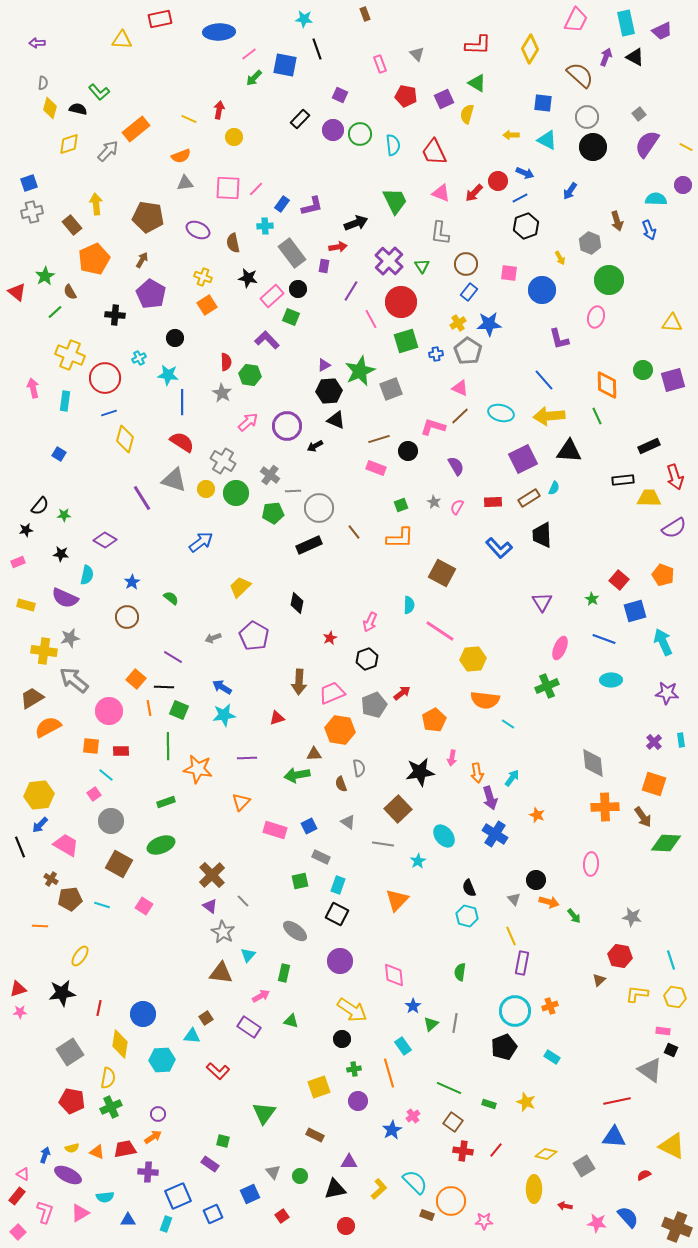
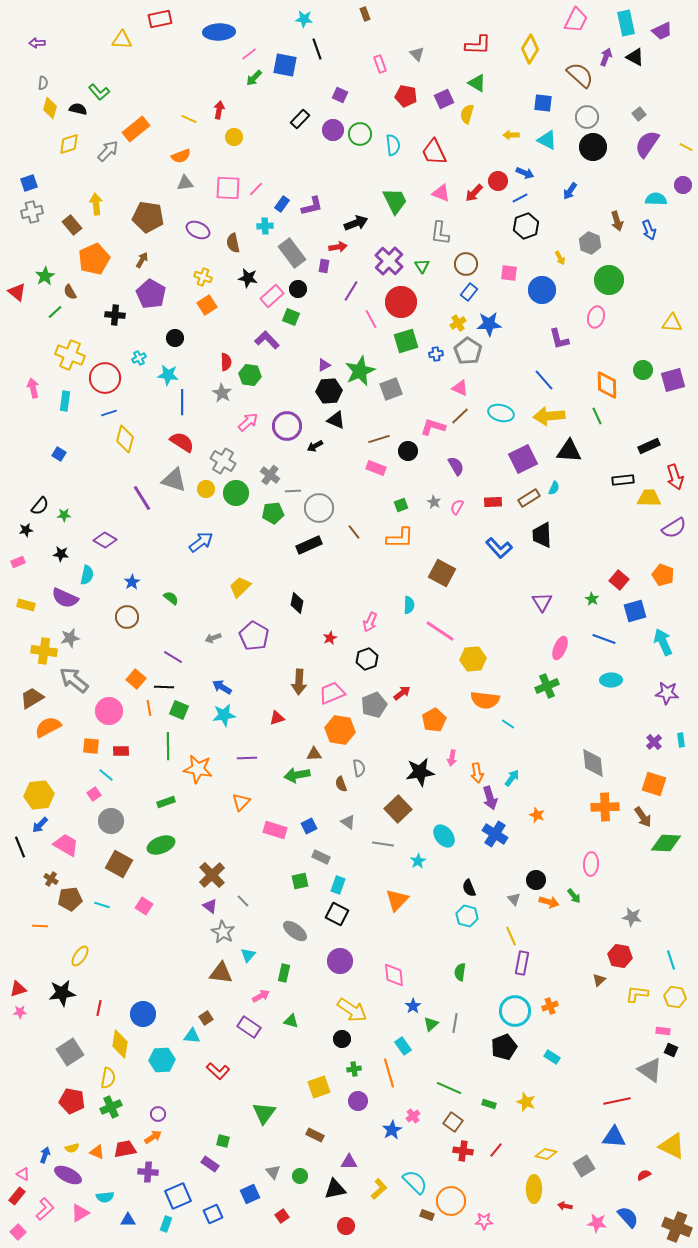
green arrow at (574, 916): moved 20 px up
pink L-shape at (45, 1212): moved 3 px up; rotated 30 degrees clockwise
